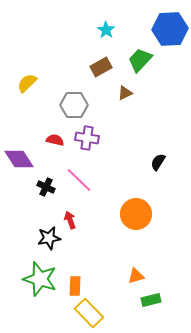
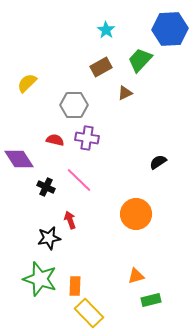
black semicircle: rotated 24 degrees clockwise
